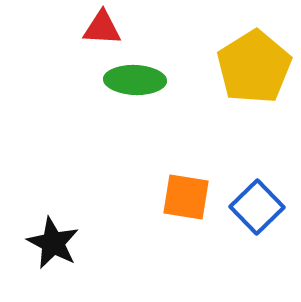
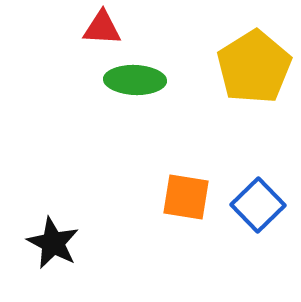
blue square: moved 1 px right, 2 px up
